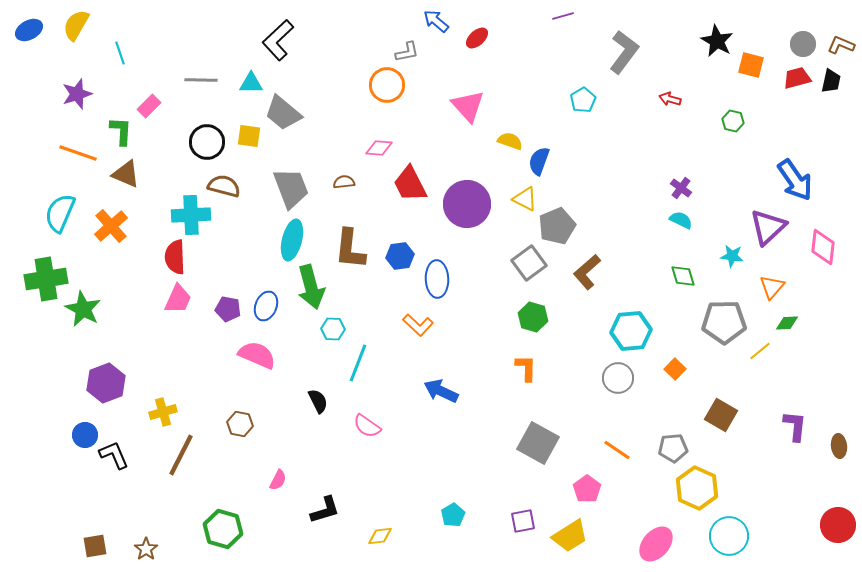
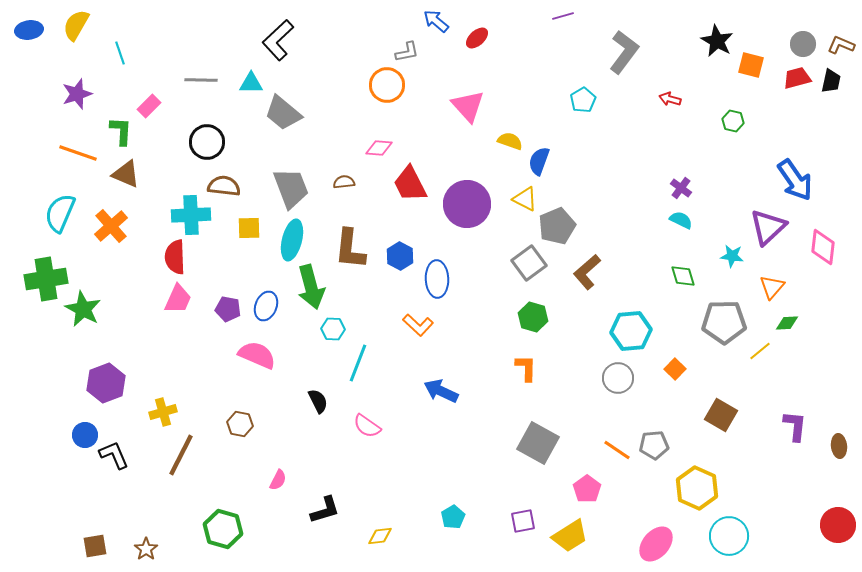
blue ellipse at (29, 30): rotated 20 degrees clockwise
yellow square at (249, 136): moved 92 px down; rotated 10 degrees counterclockwise
brown semicircle at (224, 186): rotated 8 degrees counterclockwise
blue hexagon at (400, 256): rotated 24 degrees counterclockwise
gray pentagon at (673, 448): moved 19 px left, 3 px up
cyan pentagon at (453, 515): moved 2 px down
